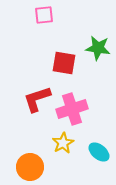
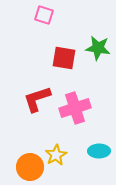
pink square: rotated 24 degrees clockwise
red square: moved 5 px up
pink cross: moved 3 px right, 1 px up
yellow star: moved 7 px left, 12 px down
cyan ellipse: moved 1 px up; rotated 40 degrees counterclockwise
